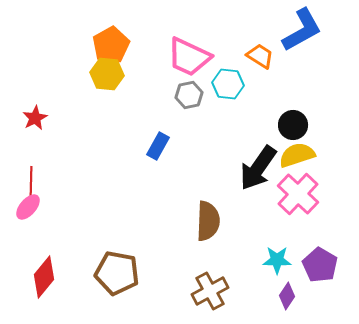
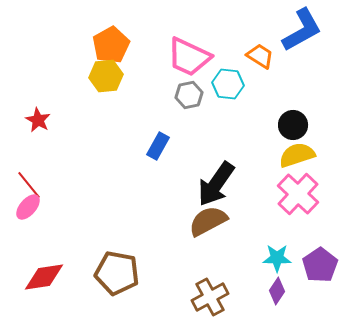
yellow hexagon: moved 1 px left, 2 px down; rotated 12 degrees counterclockwise
red star: moved 3 px right, 2 px down; rotated 15 degrees counterclockwise
black arrow: moved 42 px left, 16 px down
red line: moved 2 px left, 3 px down; rotated 40 degrees counterclockwise
brown semicircle: rotated 120 degrees counterclockwise
cyan star: moved 2 px up
purple pentagon: rotated 8 degrees clockwise
red diamond: rotated 42 degrees clockwise
brown cross: moved 6 px down
purple diamond: moved 10 px left, 5 px up
